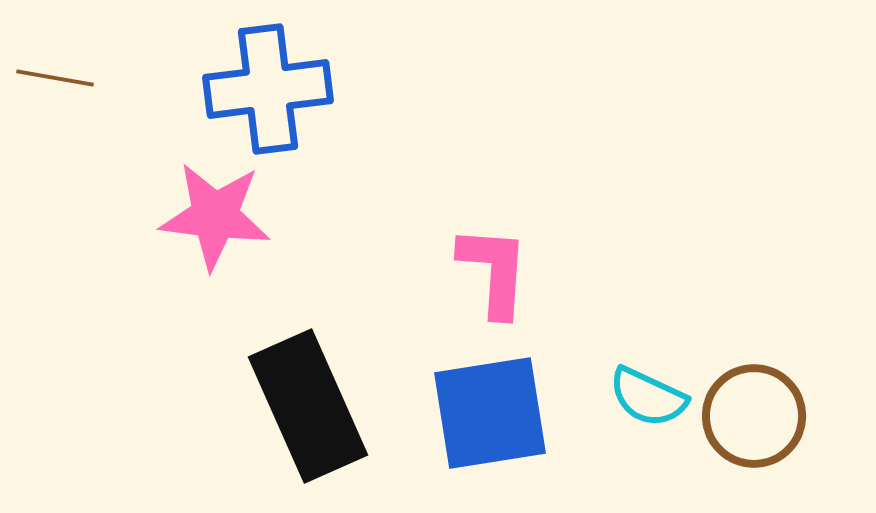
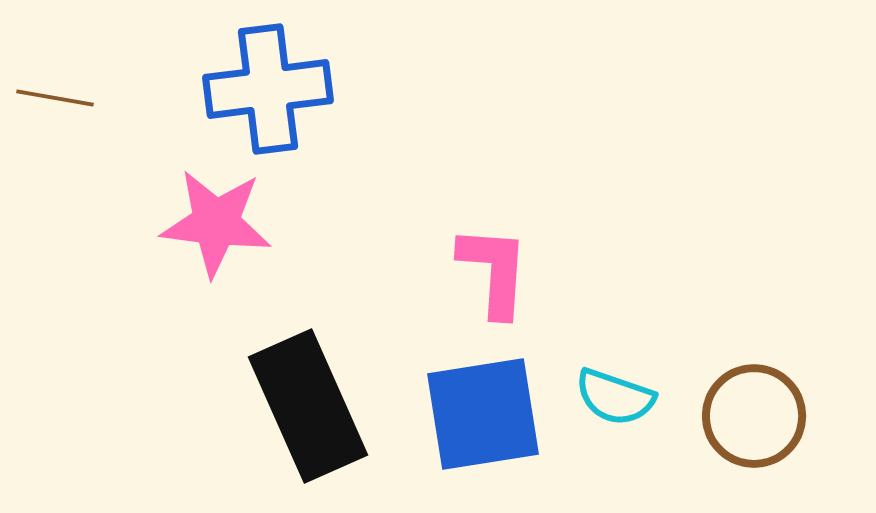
brown line: moved 20 px down
pink star: moved 1 px right, 7 px down
cyan semicircle: moved 33 px left; rotated 6 degrees counterclockwise
blue square: moved 7 px left, 1 px down
